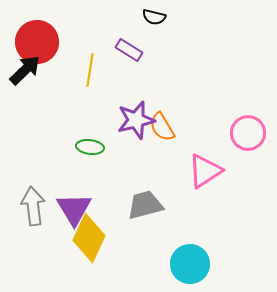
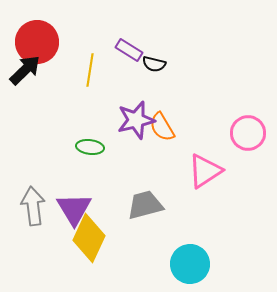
black semicircle: moved 47 px down
